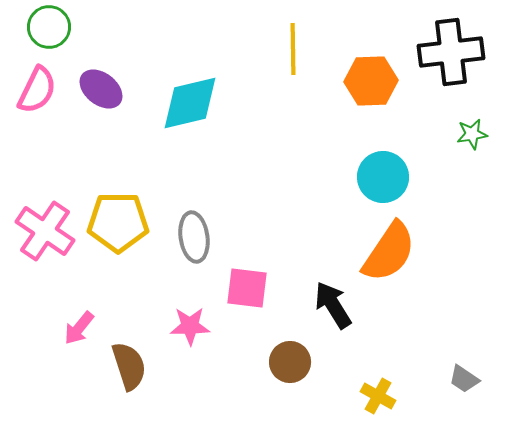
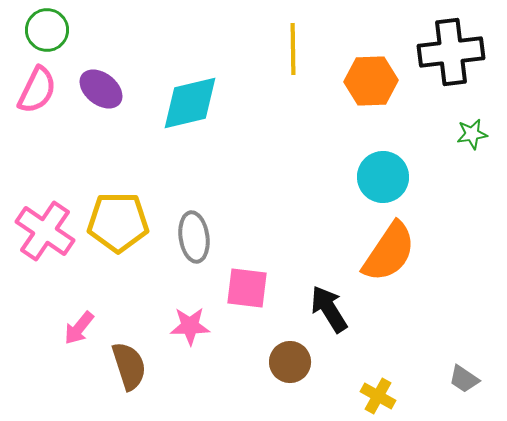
green circle: moved 2 px left, 3 px down
black arrow: moved 4 px left, 4 px down
